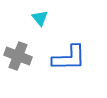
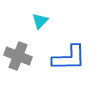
cyan triangle: moved 3 px down; rotated 24 degrees clockwise
